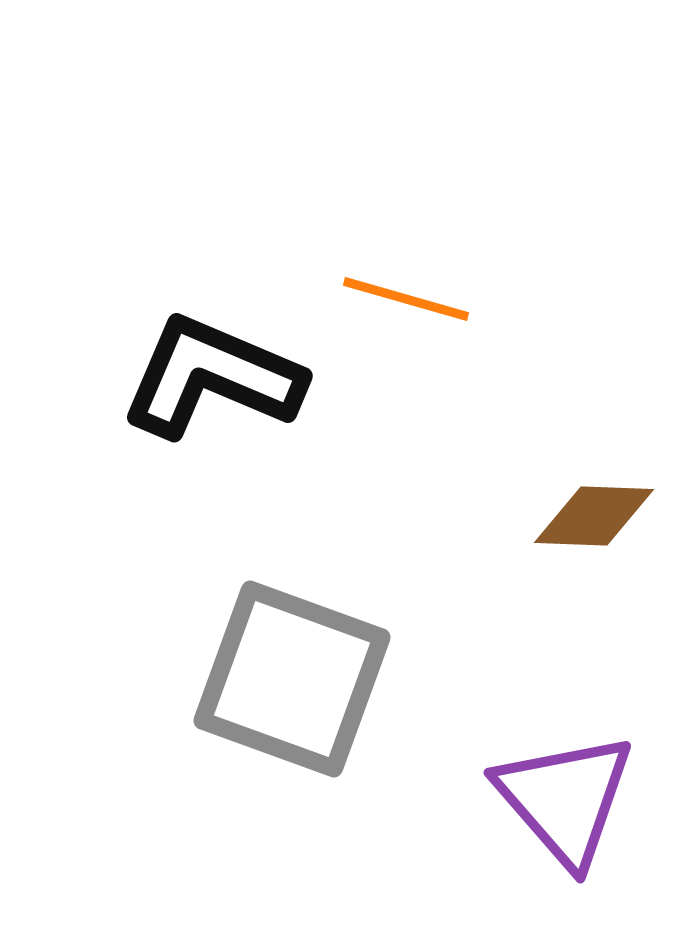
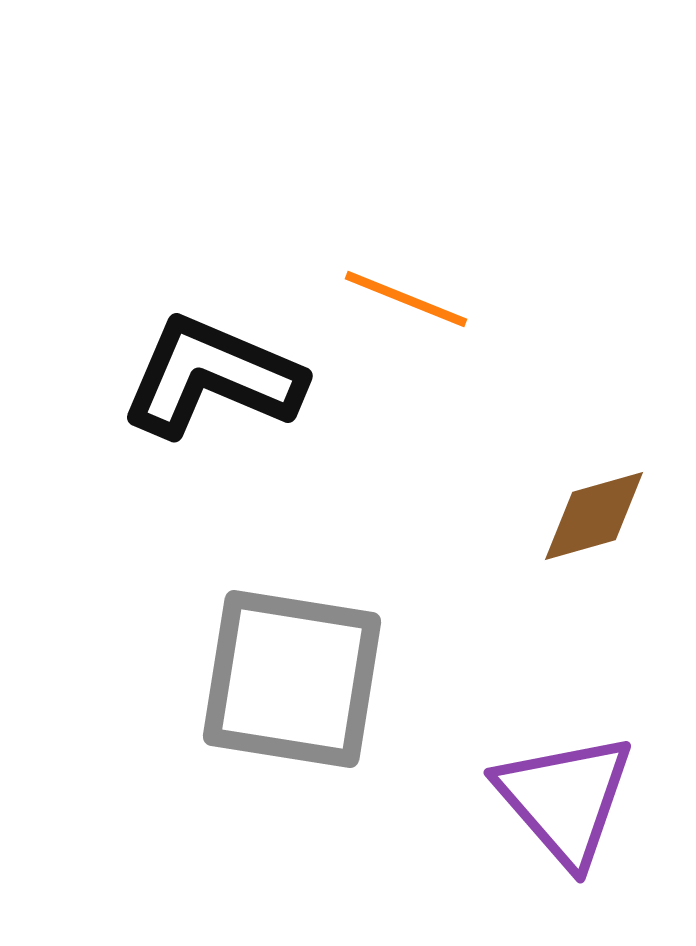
orange line: rotated 6 degrees clockwise
brown diamond: rotated 18 degrees counterclockwise
gray square: rotated 11 degrees counterclockwise
